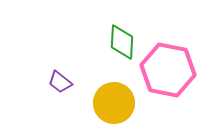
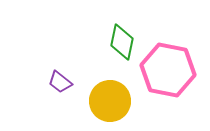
green diamond: rotated 9 degrees clockwise
yellow circle: moved 4 px left, 2 px up
